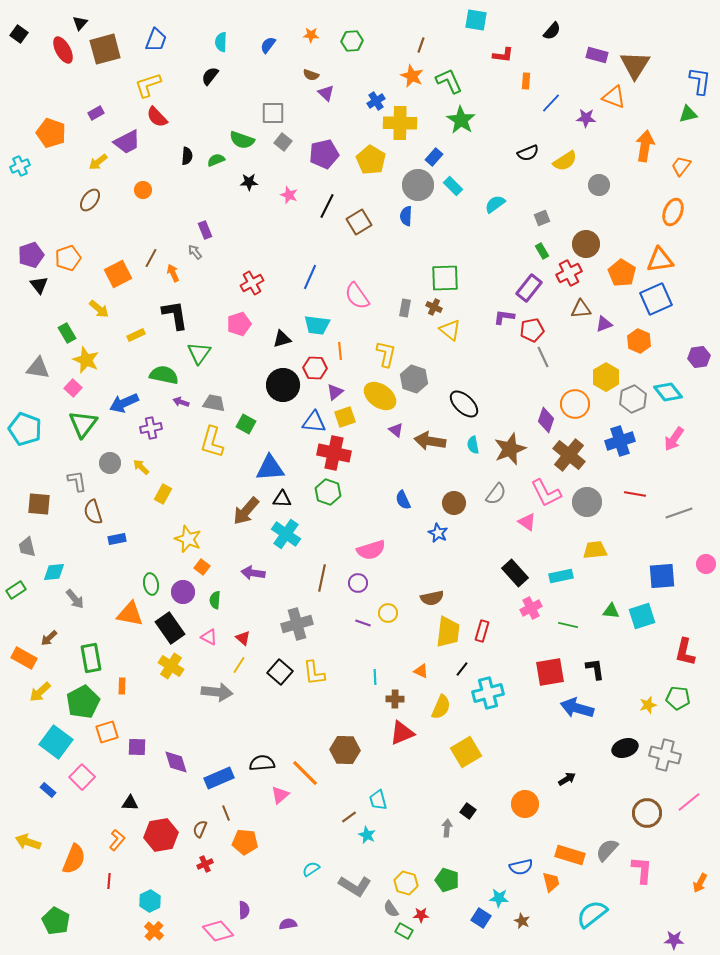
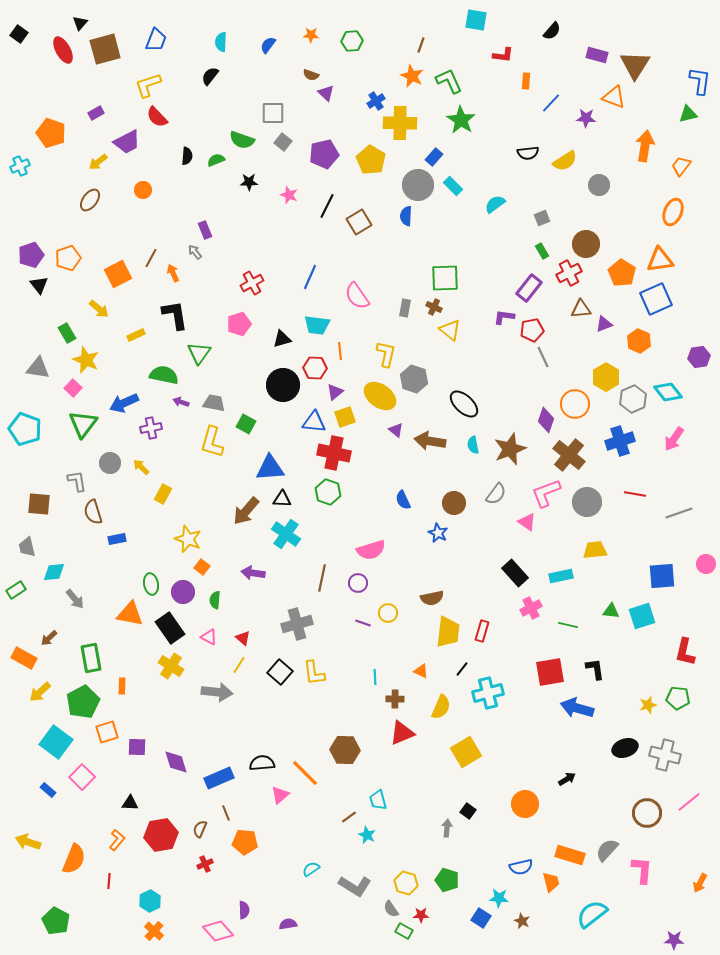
black semicircle at (528, 153): rotated 15 degrees clockwise
pink L-shape at (546, 493): rotated 96 degrees clockwise
